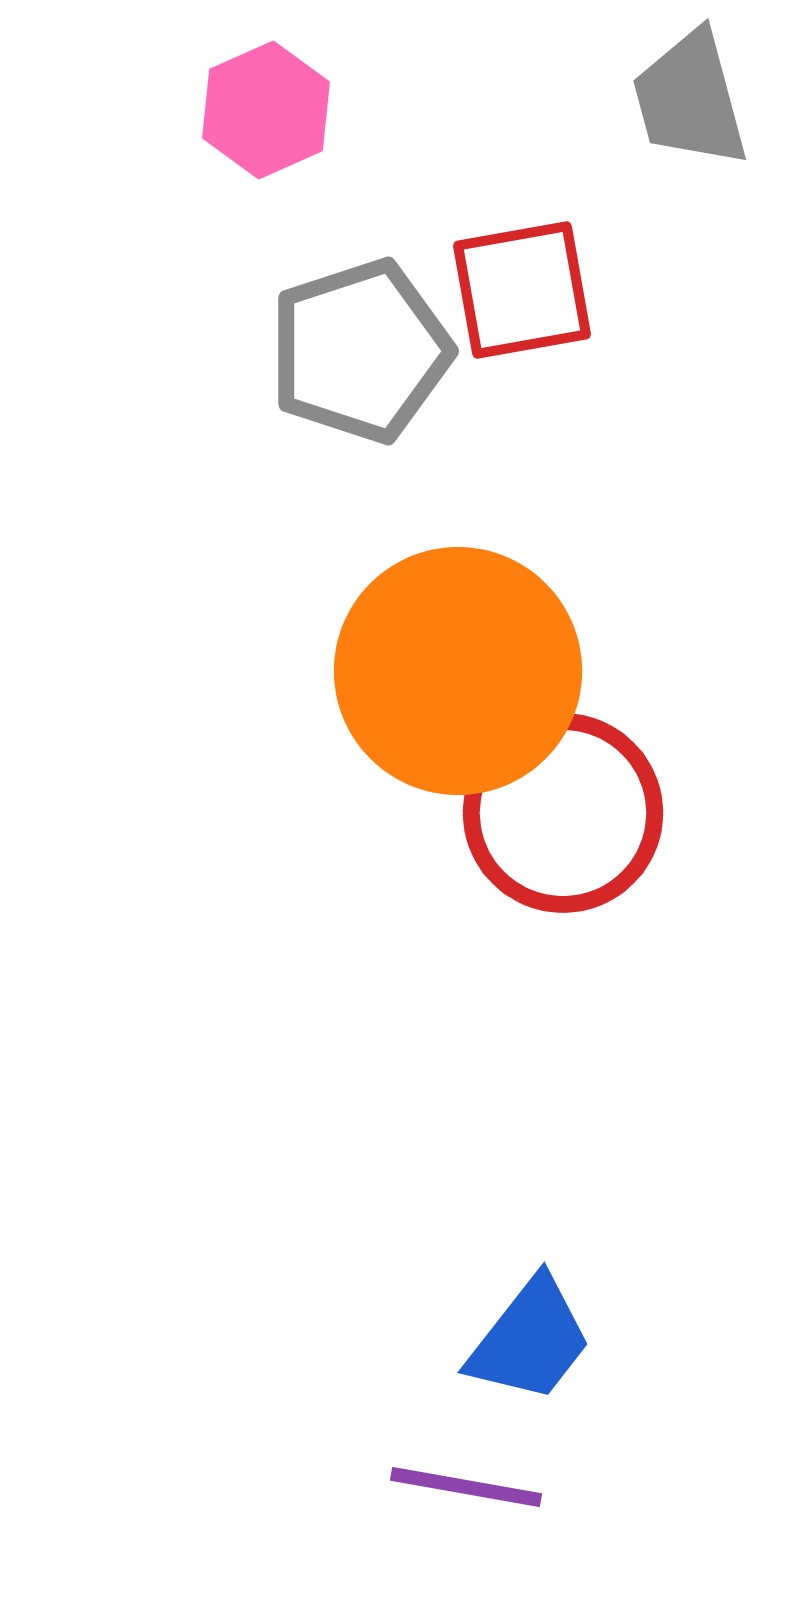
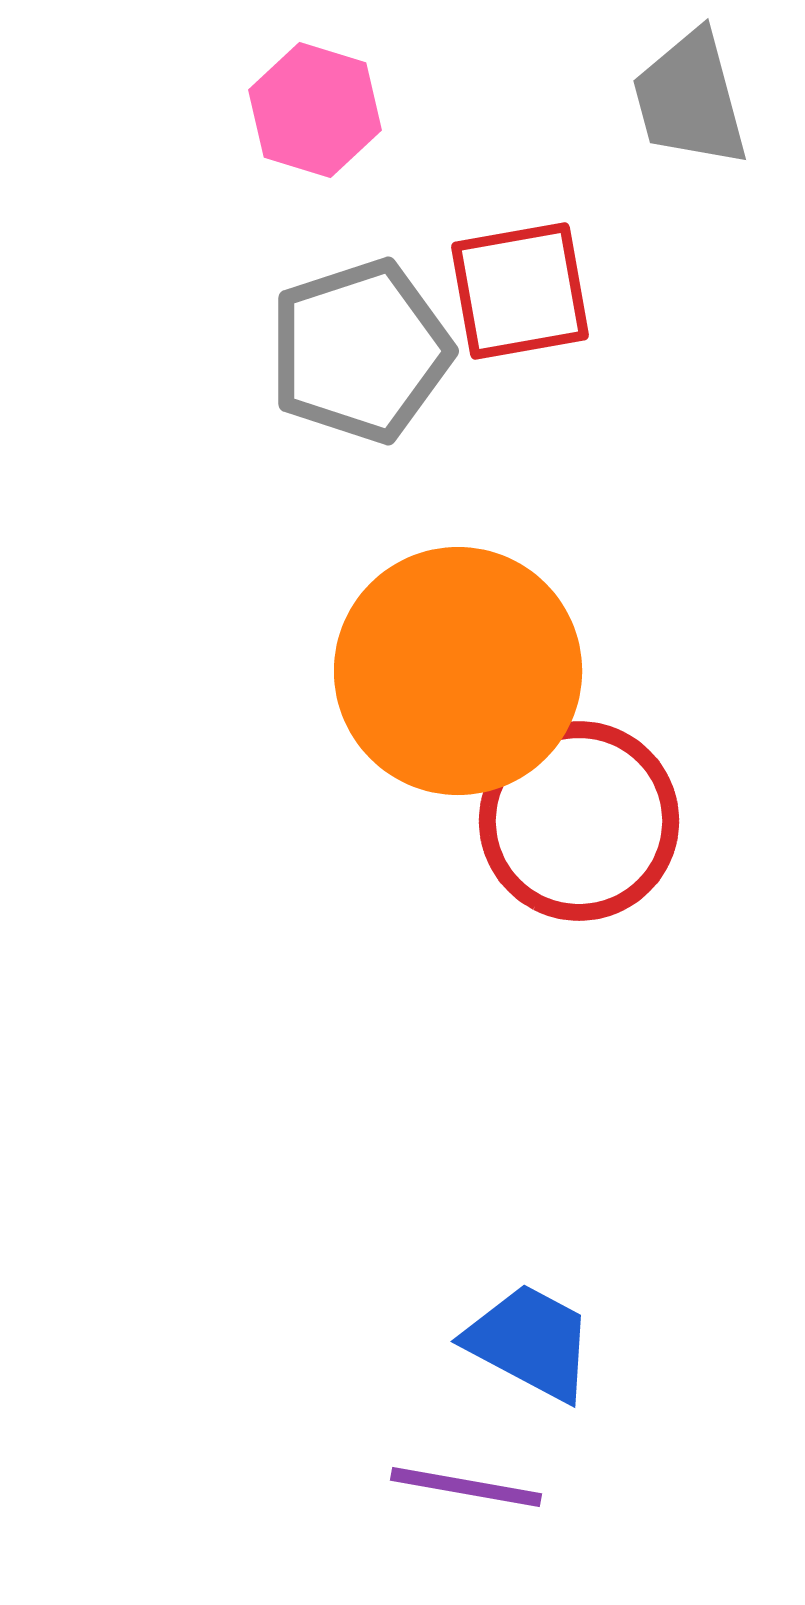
pink hexagon: moved 49 px right; rotated 19 degrees counterclockwise
red square: moved 2 px left, 1 px down
red circle: moved 16 px right, 8 px down
blue trapezoid: moved 2 px down; rotated 100 degrees counterclockwise
